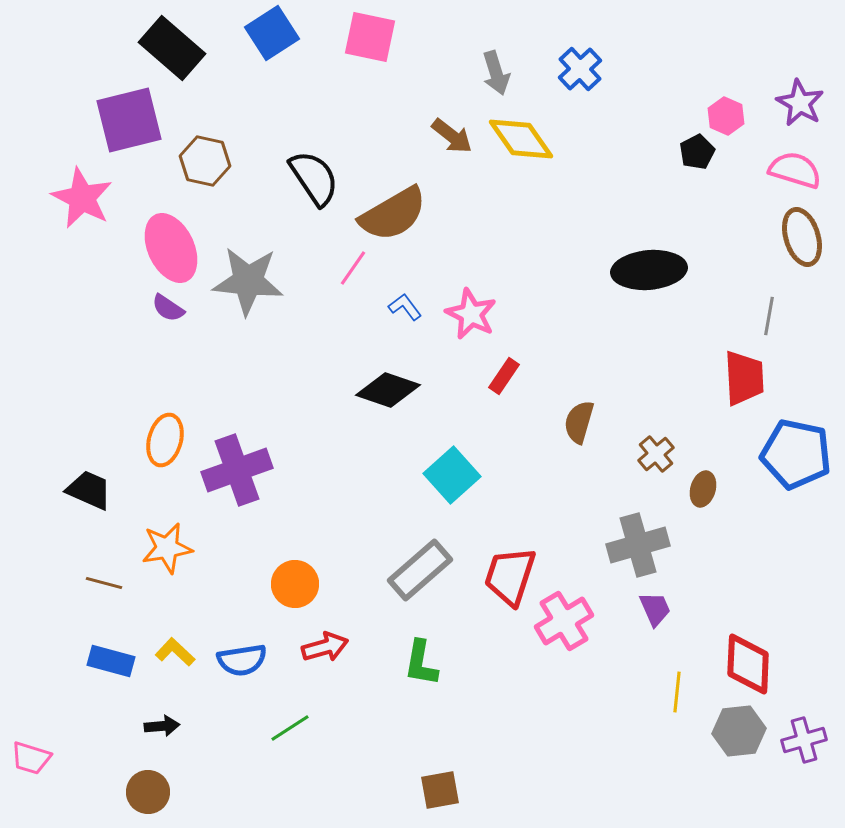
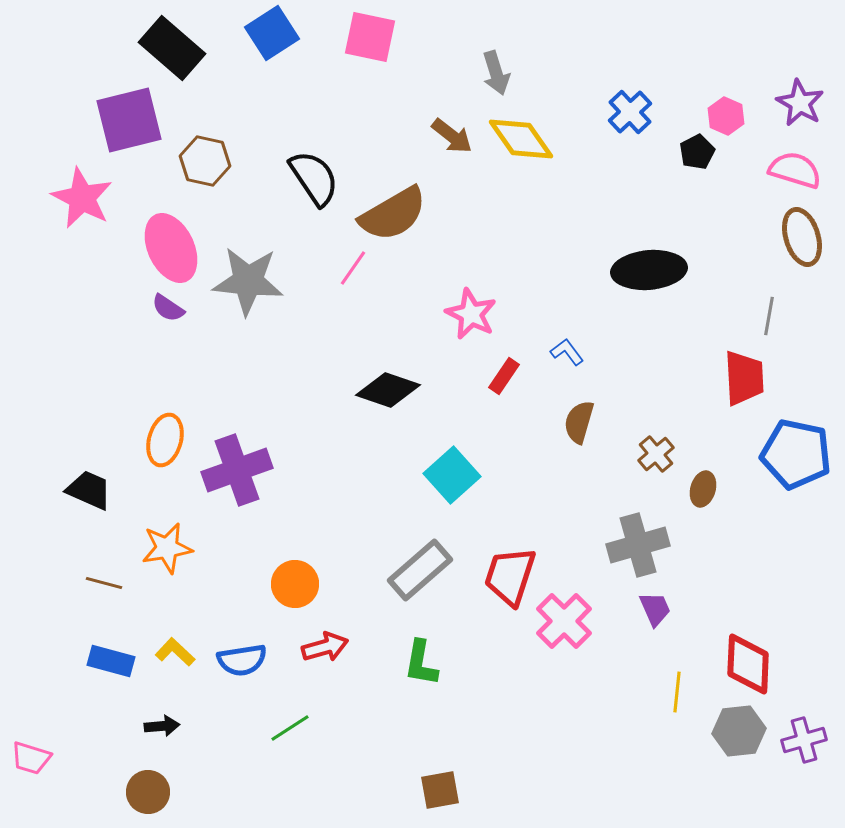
blue cross at (580, 69): moved 50 px right, 43 px down
blue L-shape at (405, 307): moved 162 px right, 45 px down
pink cross at (564, 621): rotated 14 degrees counterclockwise
